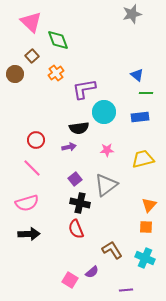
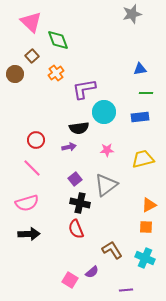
blue triangle: moved 3 px right, 6 px up; rotated 48 degrees counterclockwise
orange triangle: rotated 21 degrees clockwise
